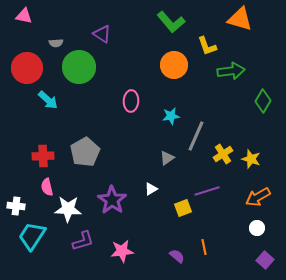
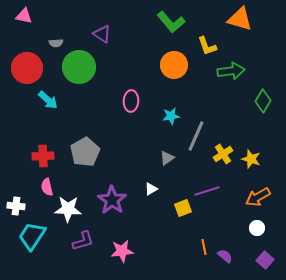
purple semicircle: moved 48 px right
